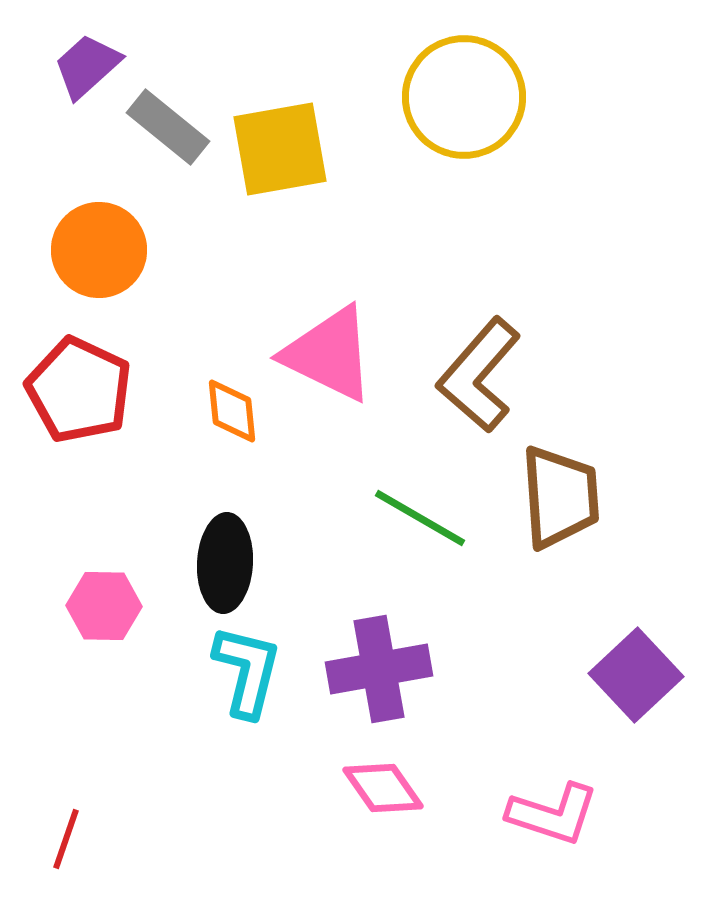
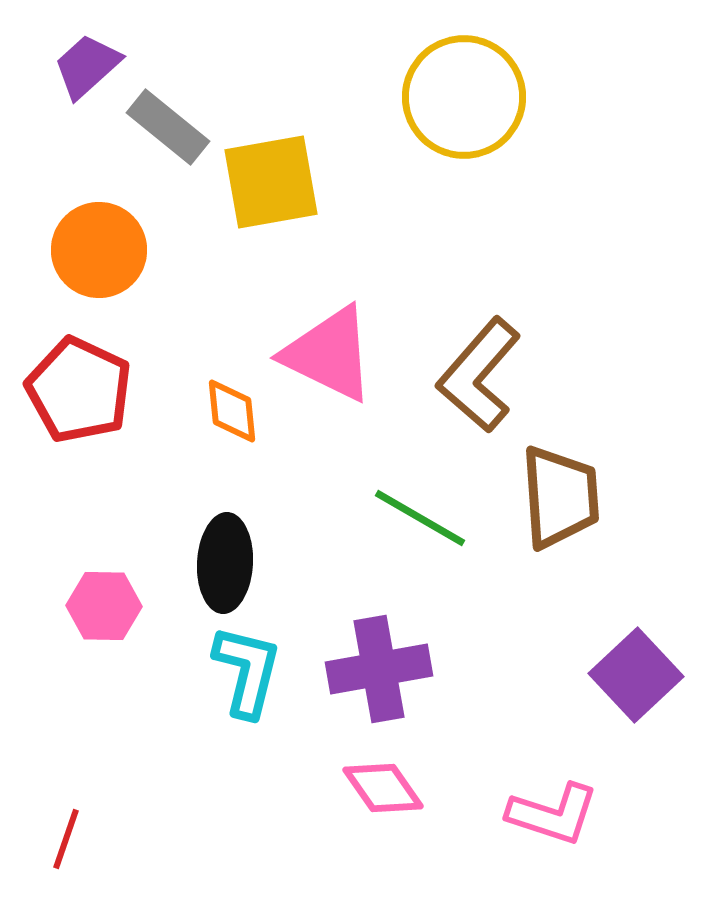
yellow square: moved 9 px left, 33 px down
